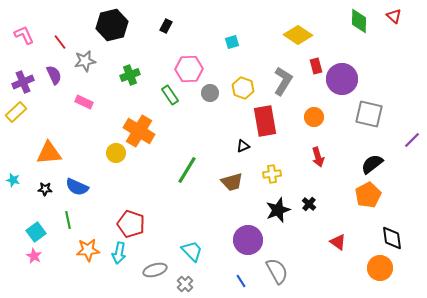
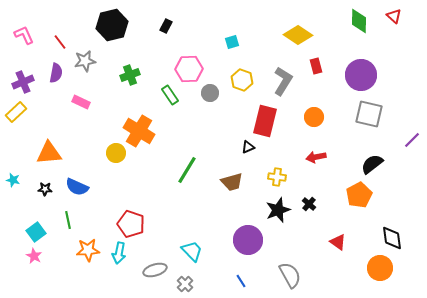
purple semicircle at (54, 75): moved 2 px right, 2 px up; rotated 36 degrees clockwise
purple circle at (342, 79): moved 19 px right, 4 px up
yellow hexagon at (243, 88): moved 1 px left, 8 px up
pink rectangle at (84, 102): moved 3 px left
red rectangle at (265, 121): rotated 24 degrees clockwise
black triangle at (243, 146): moved 5 px right, 1 px down
red arrow at (318, 157): moved 2 px left; rotated 96 degrees clockwise
yellow cross at (272, 174): moved 5 px right, 3 px down; rotated 12 degrees clockwise
orange pentagon at (368, 195): moved 9 px left
gray semicircle at (277, 271): moved 13 px right, 4 px down
